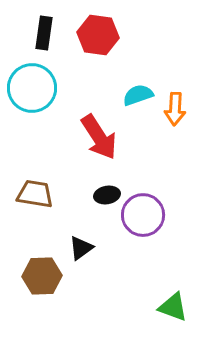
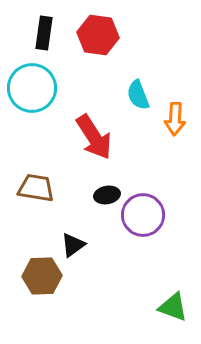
cyan semicircle: rotated 92 degrees counterclockwise
orange arrow: moved 10 px down
red arrow: moved 5 px left
brown trapezoid: moved 1 px right, 6 px up
black triangle: moved 8 px left, 3 px up
